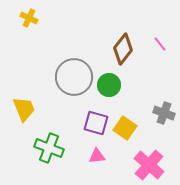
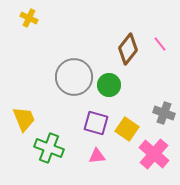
brown diamond: moved 5 px right
yellow trapezoid: moved 10 px down
yellow square: moved 2 px right, 1 px down
pink cross: moved 5 px right, 11 px up
